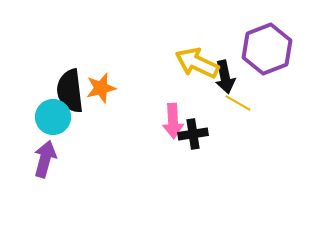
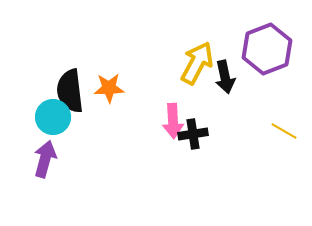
yellow arrow: rotated 93 degrees clockwise
orange star: moved 8 px right; rotated 12 degrees clockwise
yellow line: moved 46 px right, 28 px down
